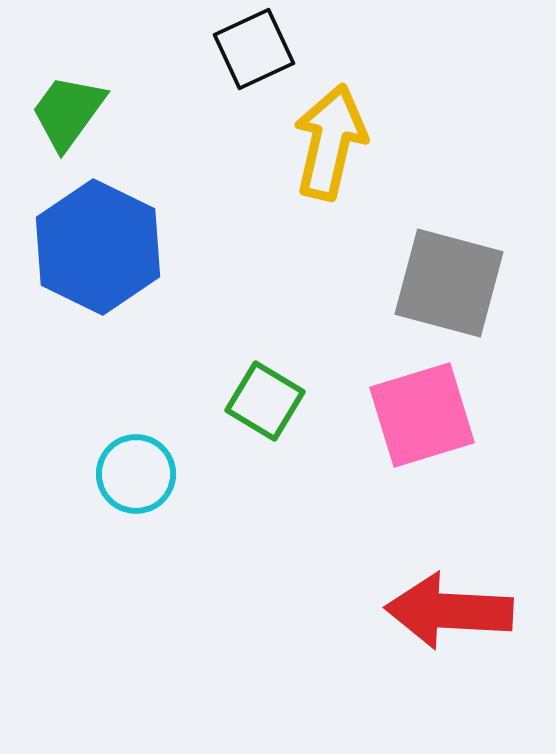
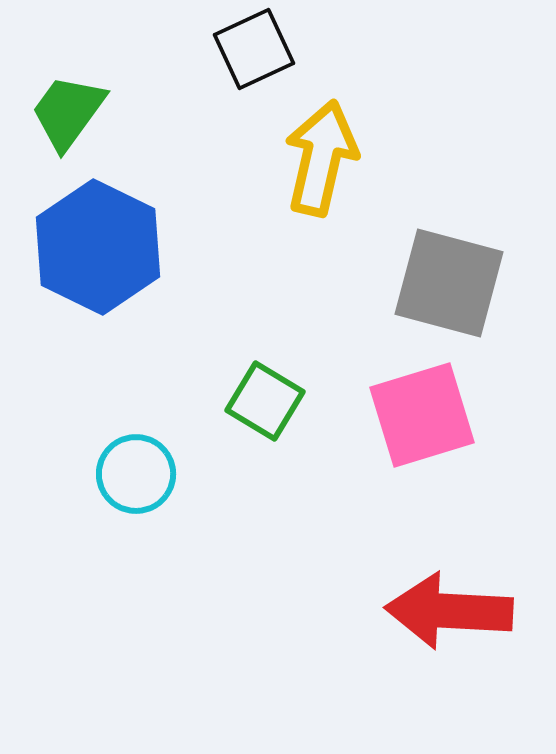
yellow arrow: moved 9 px left, 16 px down
